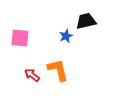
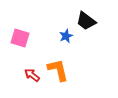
black trapezoid: rotated 130 degrees counterclockwise
pink square: rotated 12 degrees clockwise
